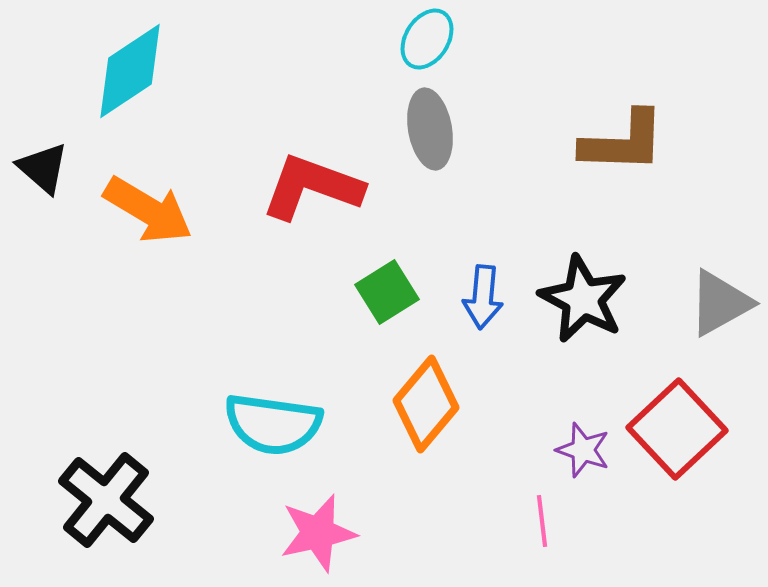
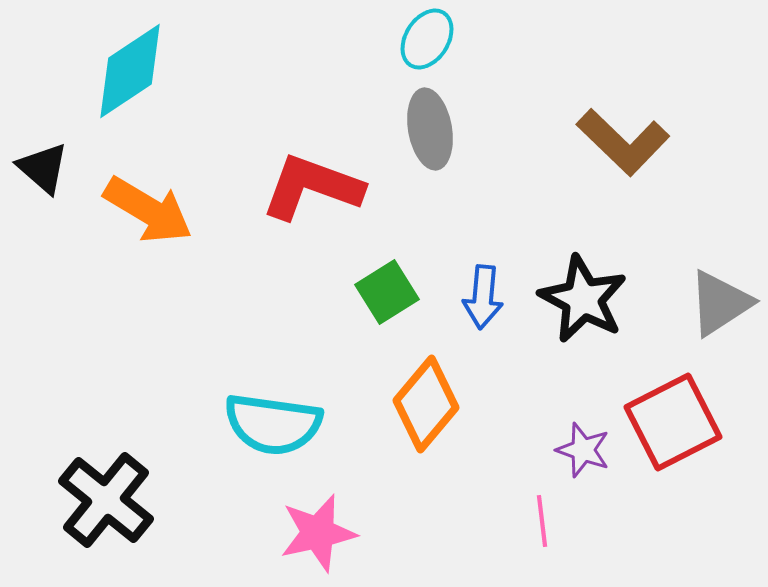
brown L-shape: rotated 42 degrees clockwise
gray triangle: rotated 4 degrees counterclockwise
red square: moved 4 px left, 7 px up; rotated 16 degrees clockwise
